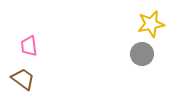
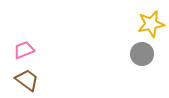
pink trapezoid: moved 5 px left, 4 px down; rotated 75 degrees clockwise
brown trapezoid: moved 4 px right, 1 px down
